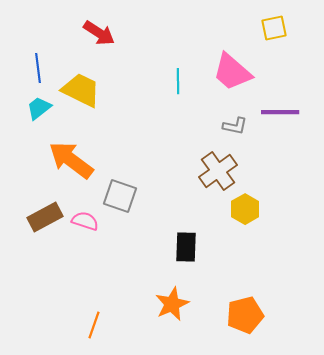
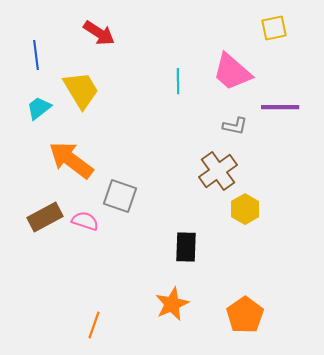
blue line: moved 2 px left, 13 px up
yellow trapezoid: rotated 33 degrees clockwise
purple line: moved 5 px up
orange pentagon: rotated 21 degrees counterclockwise
